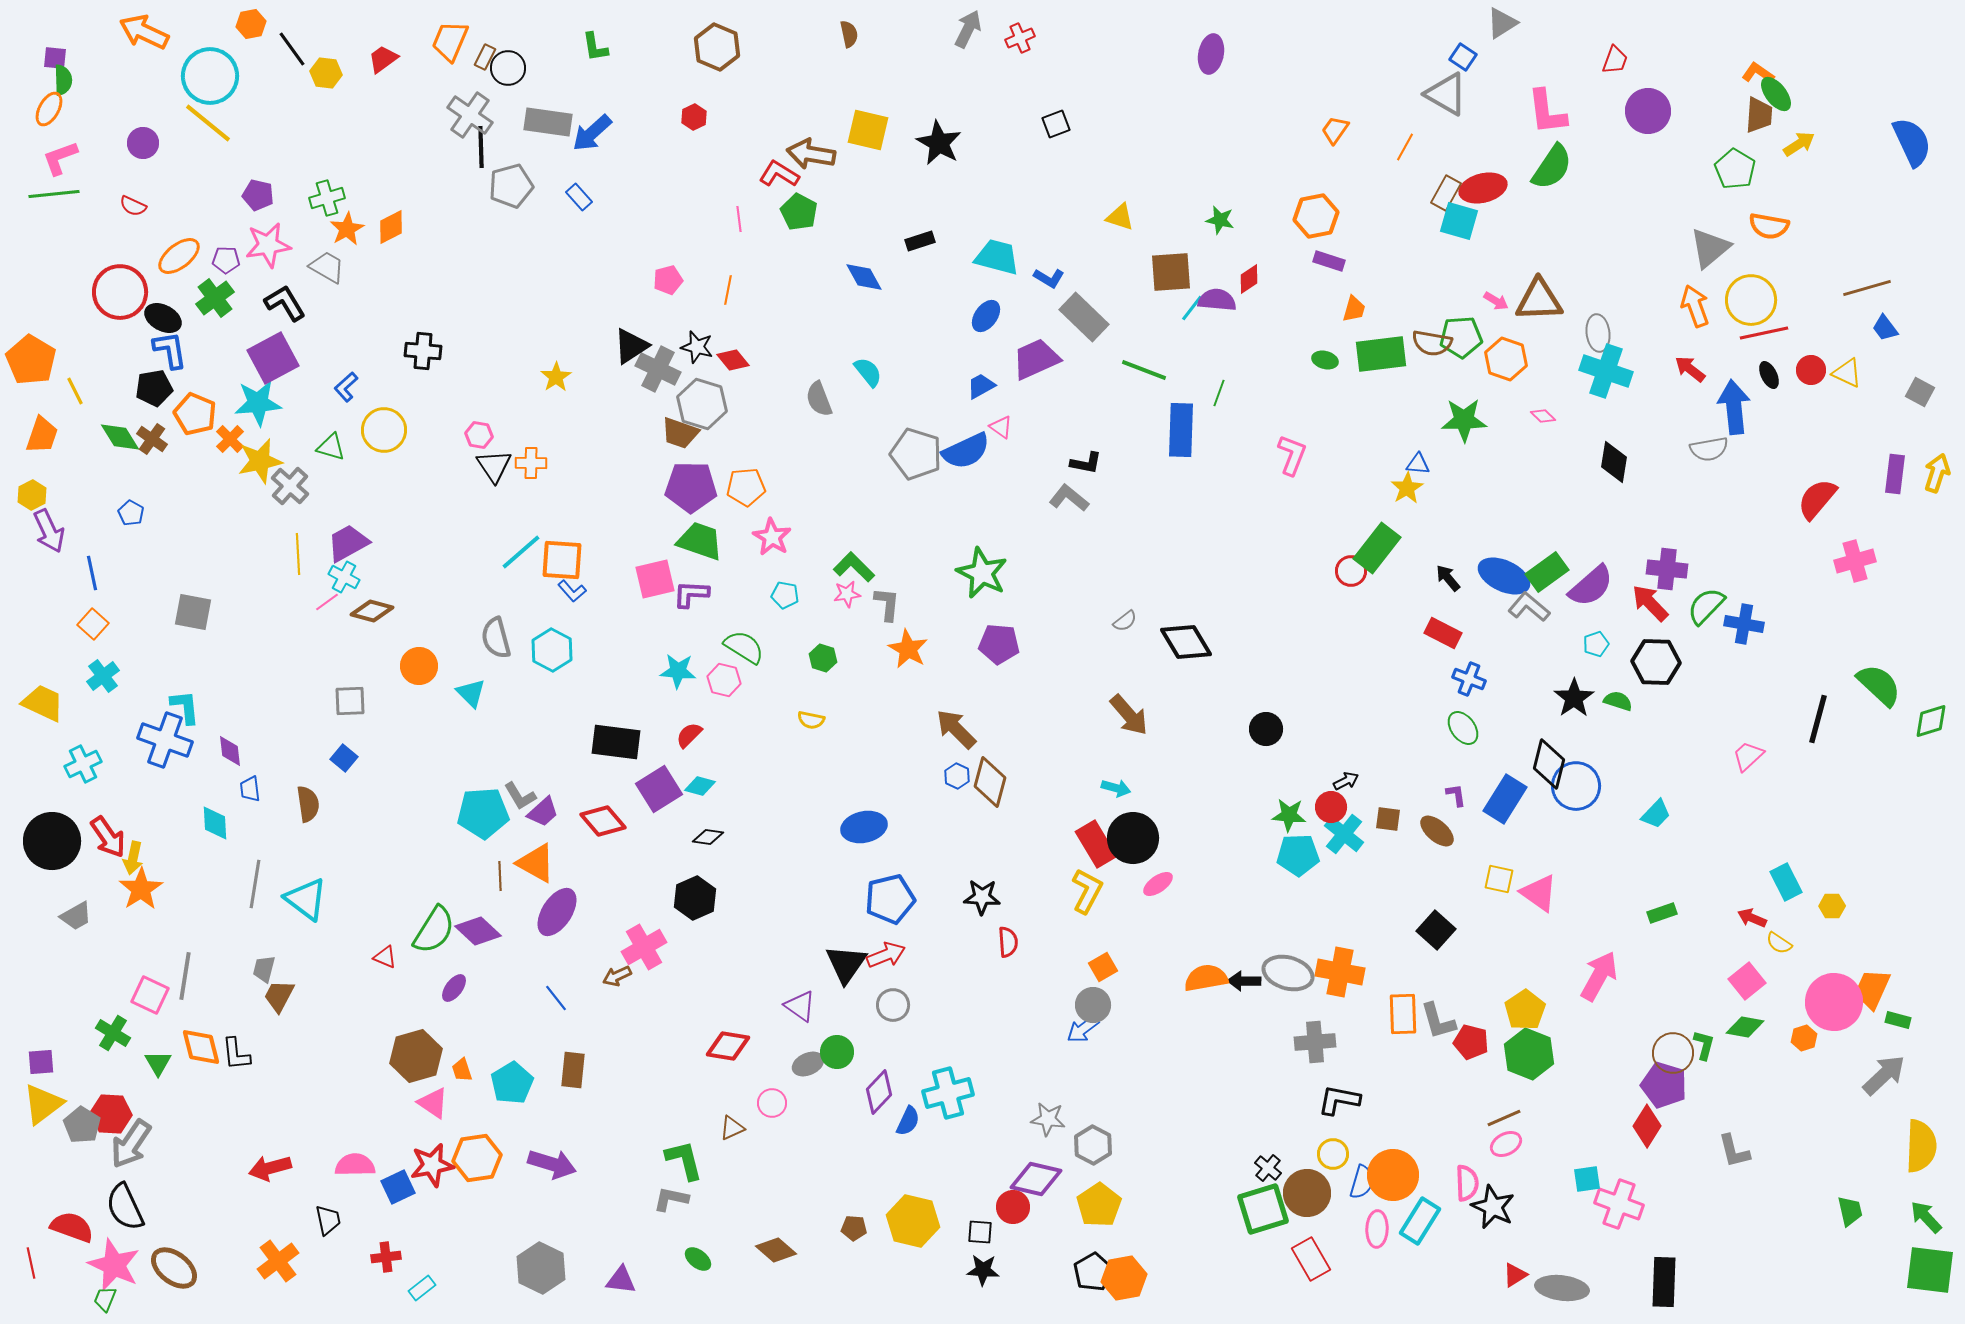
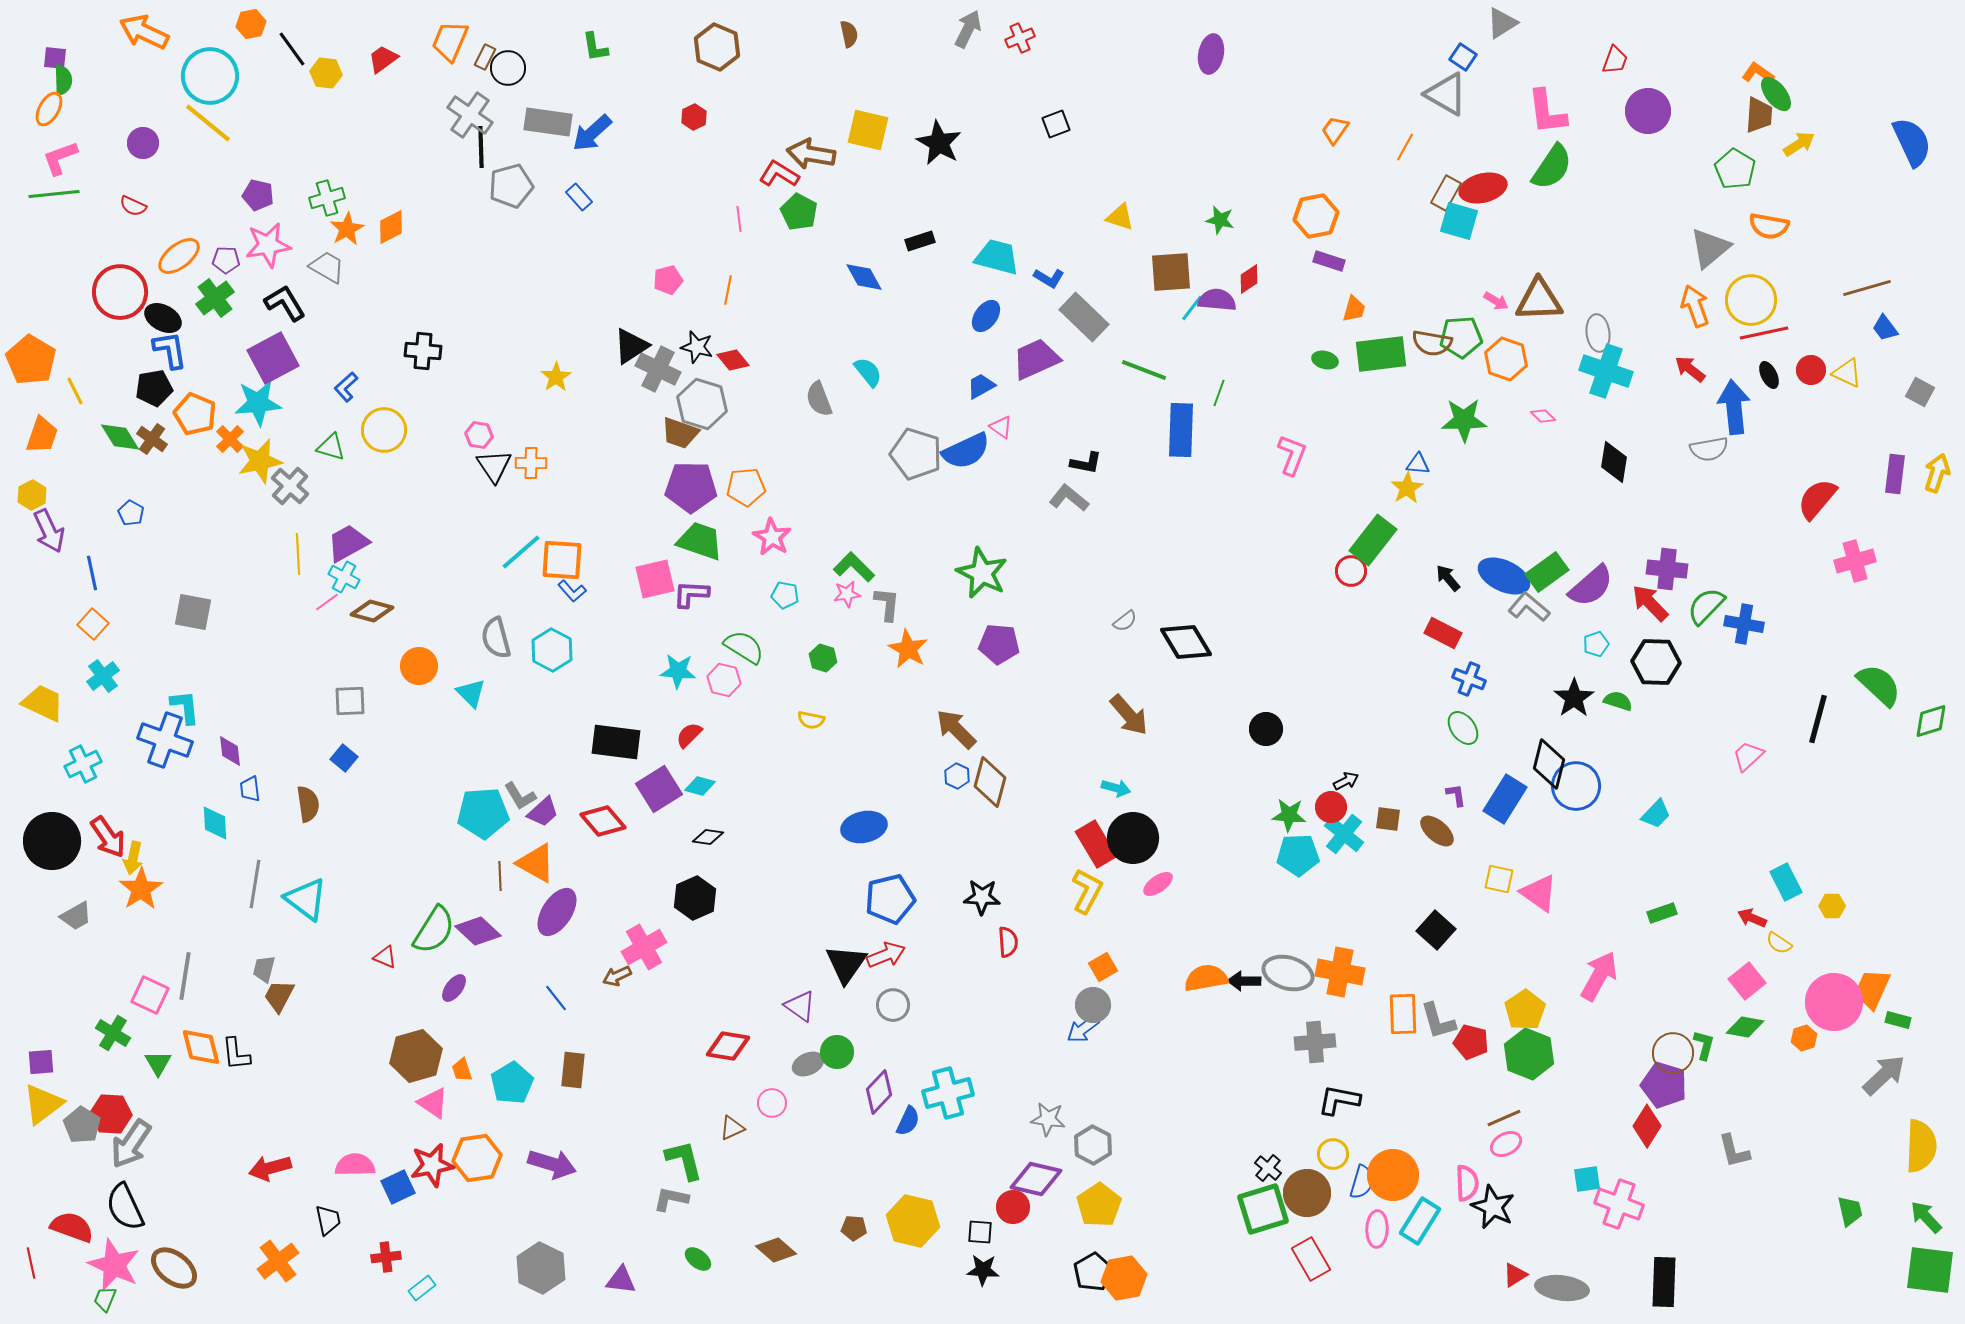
green rectangle at (1377, 548): moved 4 px left, 8 px up
